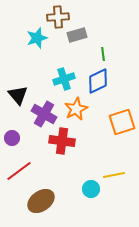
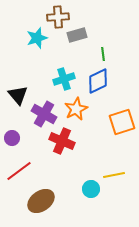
red cross: rotated 15 degrees clockwise
